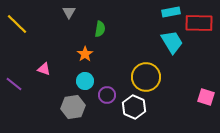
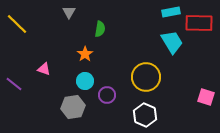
white hexagon: moved 11 px right, 8 px down
